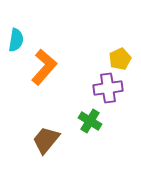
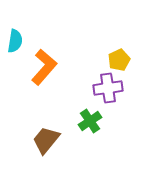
cyan semicircle: moved 1 px left, 1 px down
yellow pentagon: moved 1 px left, 1 px down
green cross: rotated 25 degrees clockwise
